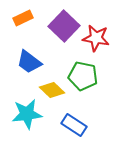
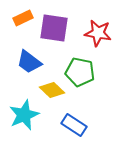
purple square: moved 10 px left, 2 px down; rotated 36 degrees counterclockwise
red star: moved 2 px right, 5 px up
green pentagon: moved 3 px left, 4 px up
cyan star: moved 3 px left, 1 px down; rotated 16 degrees counterclockwise
